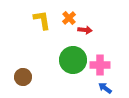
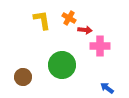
orange cross: rotated 16 degrees counterclockwise
green circle: moved 11 px left, 5 px down
pink cross: moved 19 px up
blue arrow: moved 2 px right
